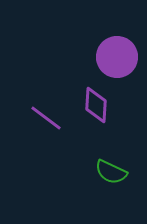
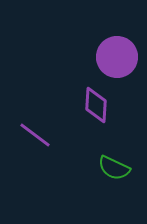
purple line: moved 11 px left, 17 px down
green semicircle: moved 3 px right, 4 px up
